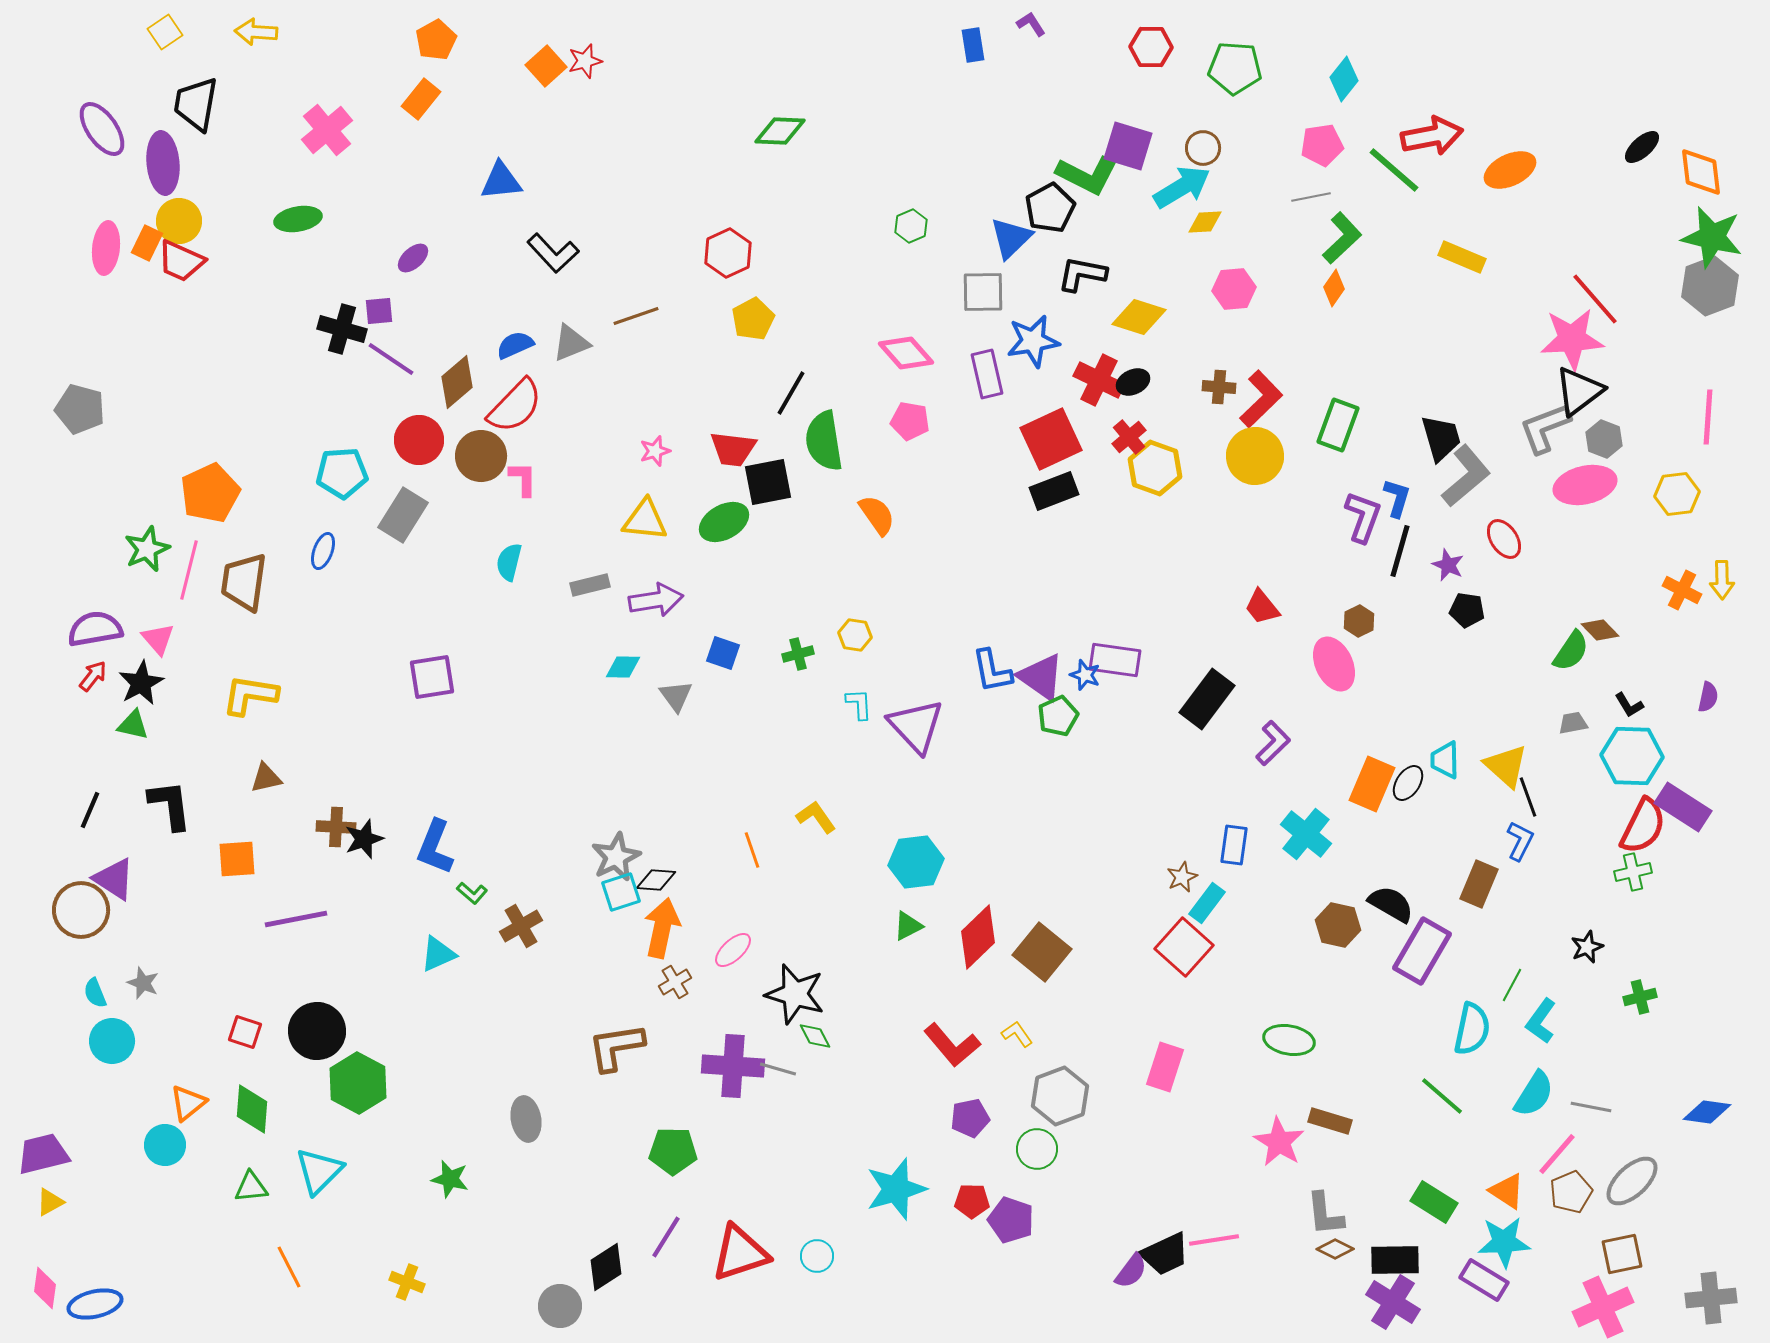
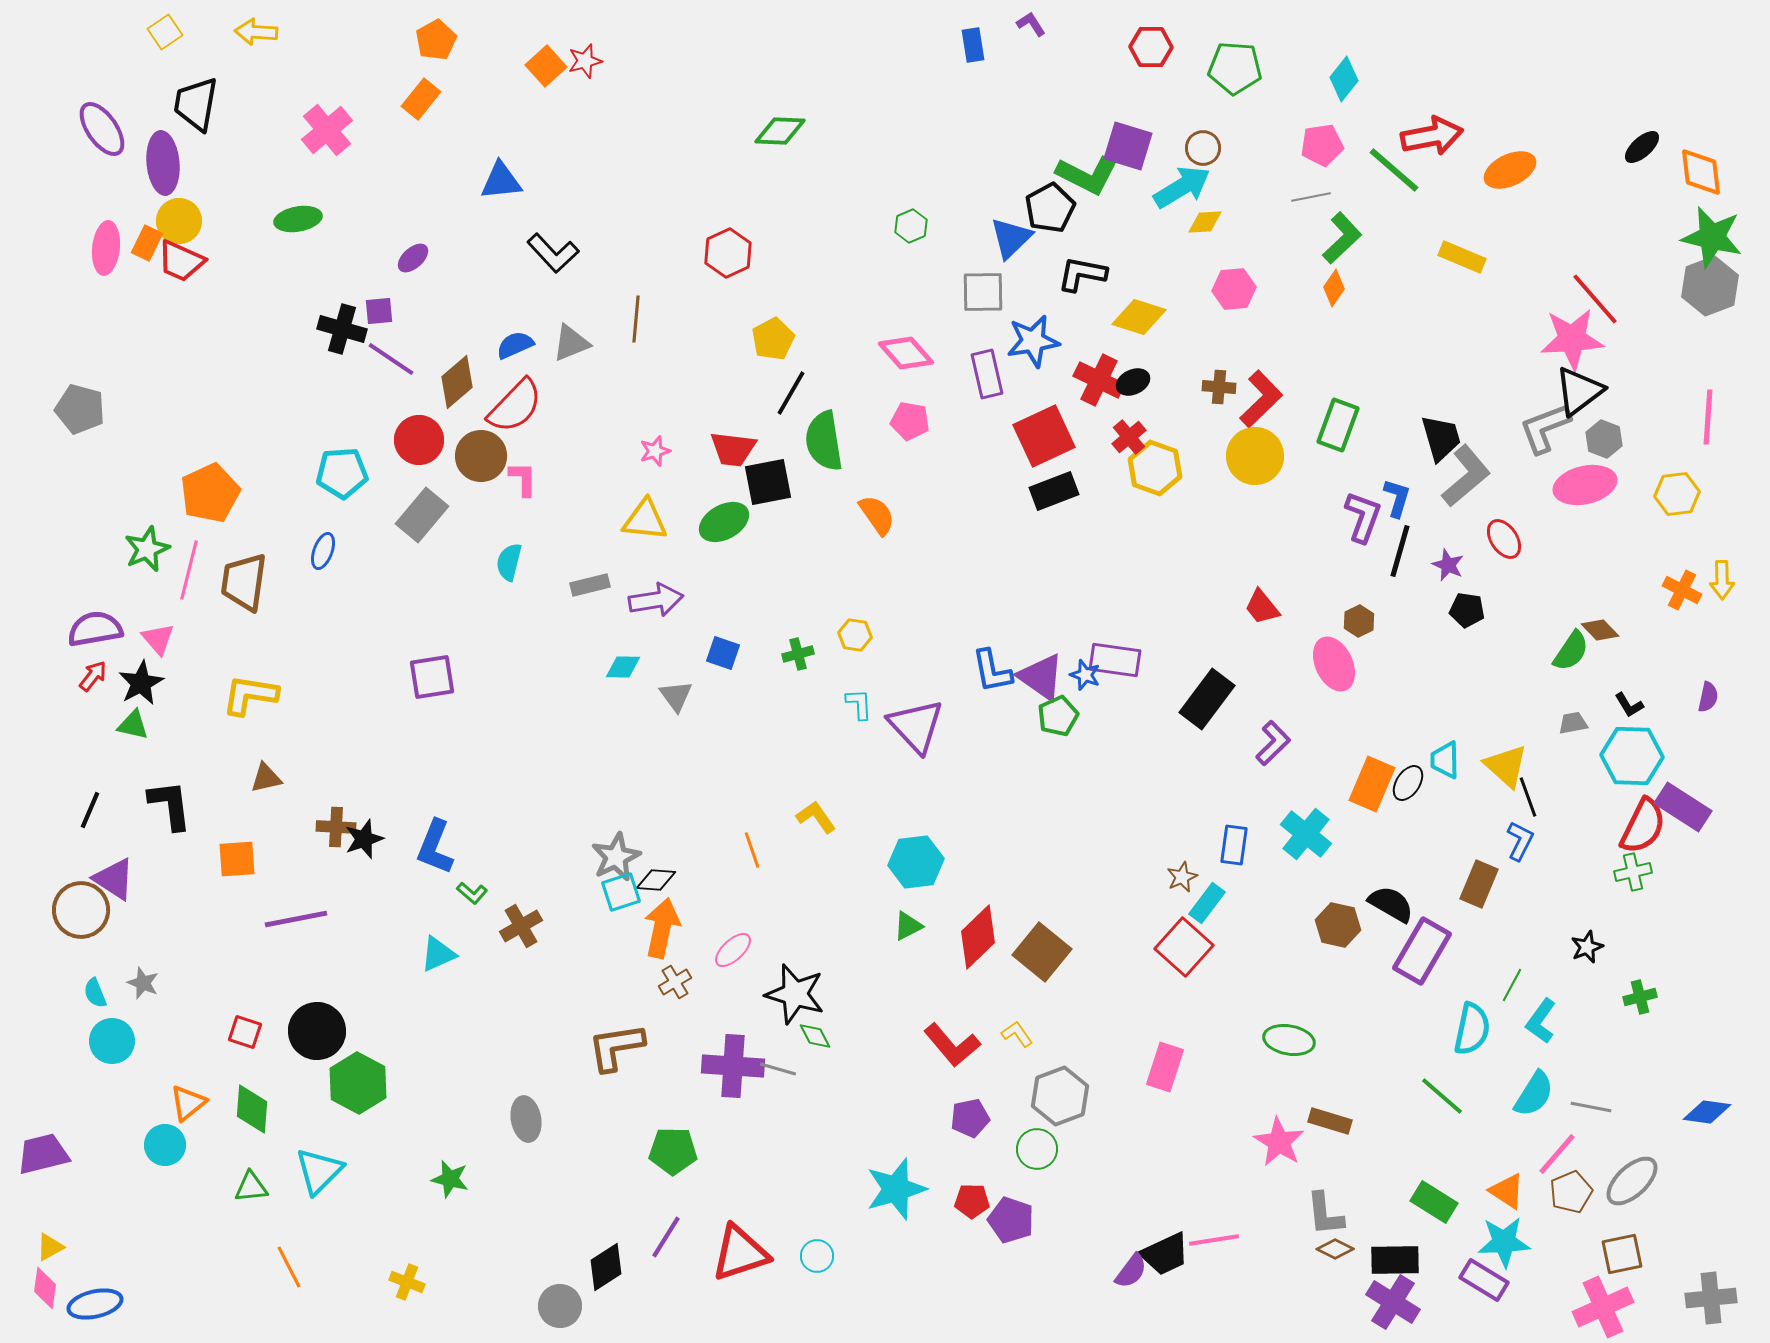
brown line at (636, 316): moved 3 px down; rotated 66 degrees counterclockwise
yellow pentagon at (753, 319): moved 20 px right, 20 px down
red square at (1051, 439): moved 7 px left, 3 px up
gray rectangle at (403, 515): moved 19 px right; rotated 8 degrees clockwise
yellow triangle at (50, 1202): moved 45 px down
